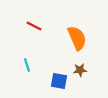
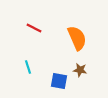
red line: moved 2 px down
cyan line: moved 1 px right, 2 px down
brown star: rotated 16 degrees clockwise
